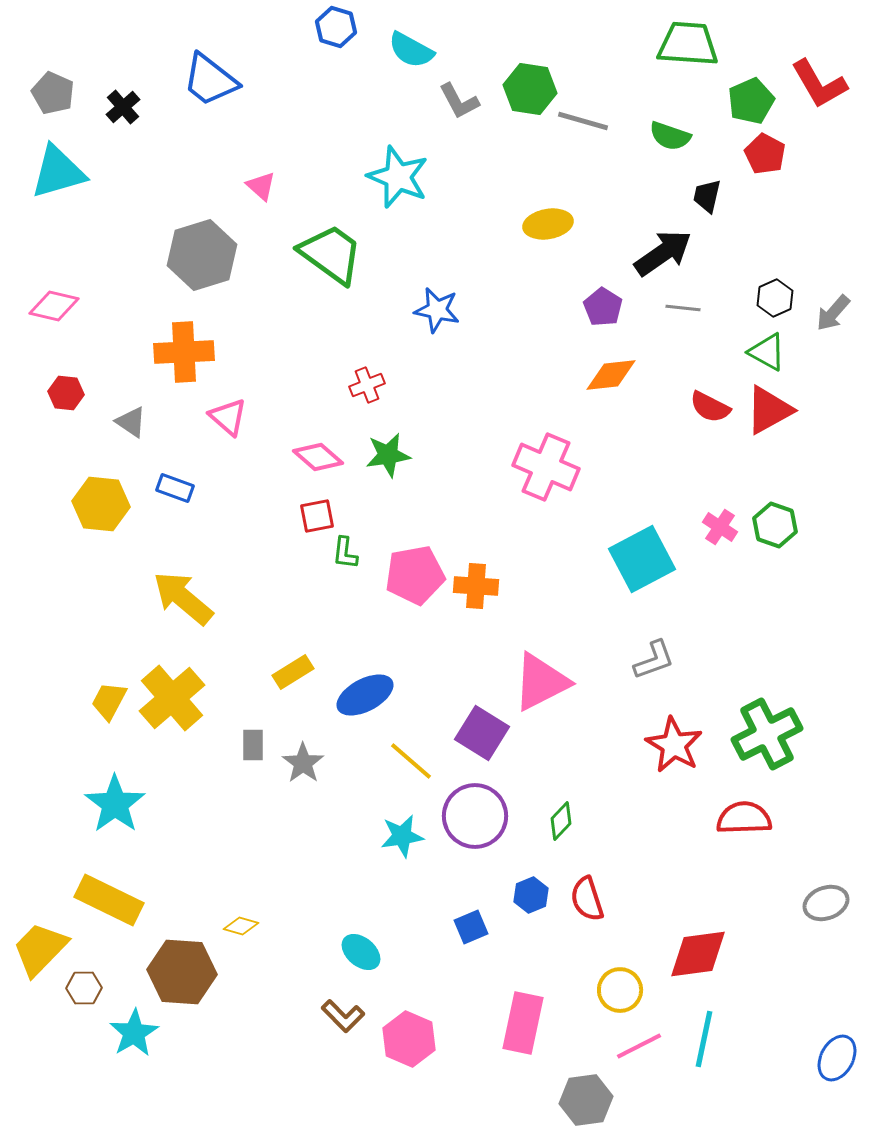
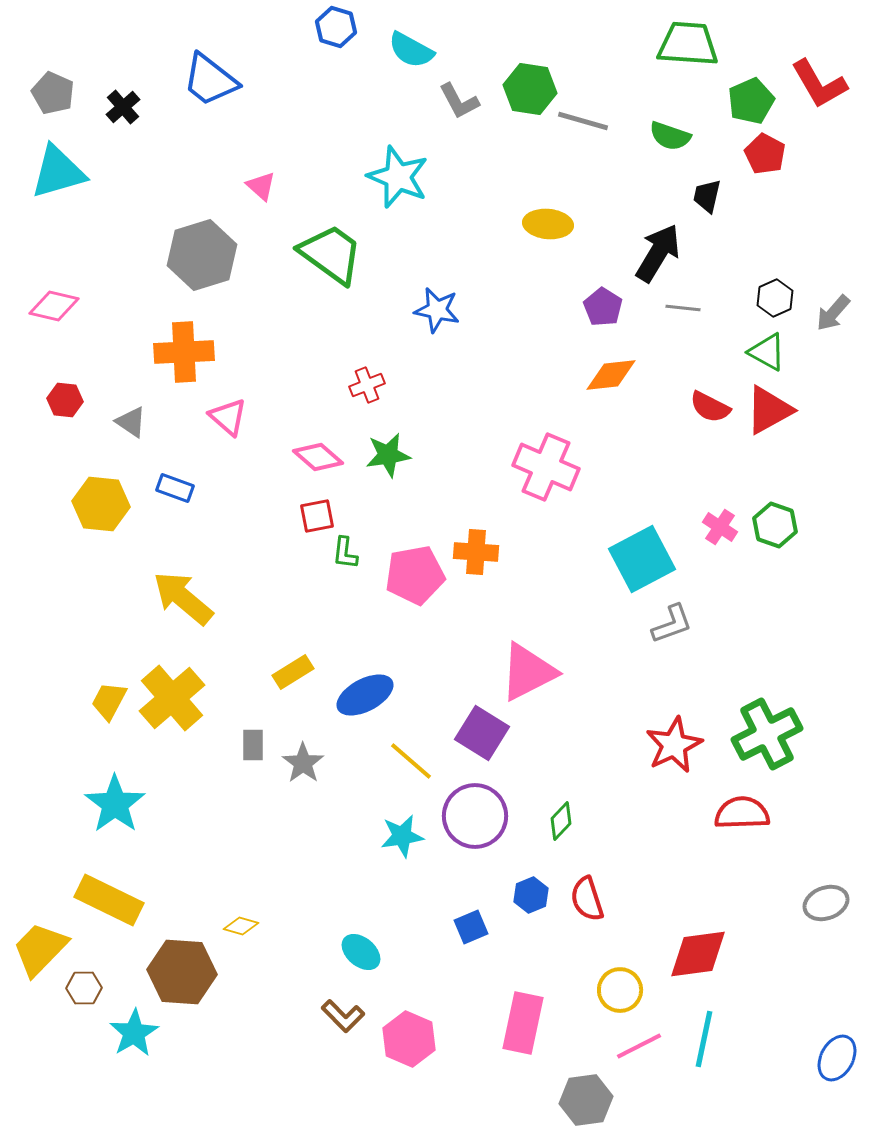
yellow ellipse at (548, 224): rotated 15 degrees clockwise
black arrow at (663, 253): moved 5 px left; rotated 24 degrees counterclockwise
red hexagon at (66, 393): moved 1 px left, 7 px down
orange cross at (476, 586): moved 34 px up
gray L-shape at (654, 660): moved 18 px right, 36 px up
pink triangle at (541, 682): moved 13 px left, 10 px up
red star at (674, 745): rotated 16 degrees clockwise
red semicircle at (744, 818): moved 2 px left, 5 px up
